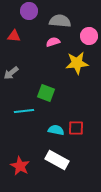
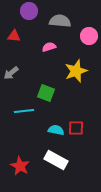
pink semicircle: moved 4 px left, 5 px down
yellow star: moved 1 px left, 8 px down; rotated 15 degrees counterclockwise
white rectangle: moved 1 px left
